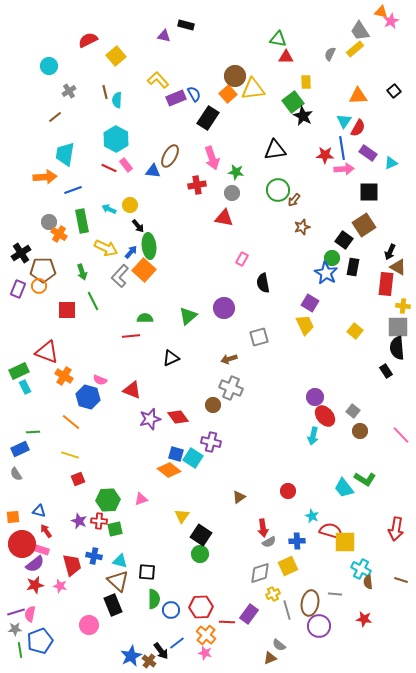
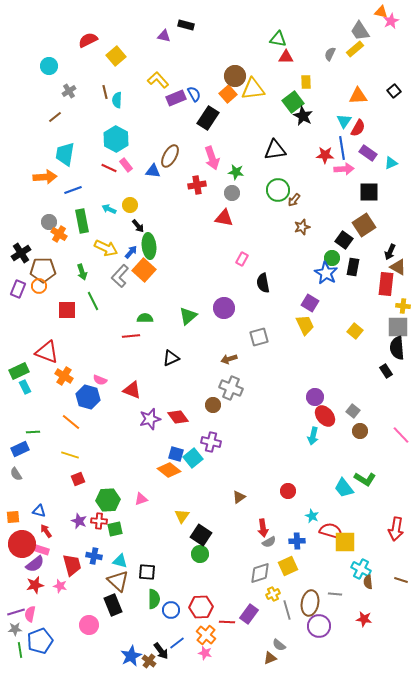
cyan square at (193, 458): rotated 18 degrees clockwise
